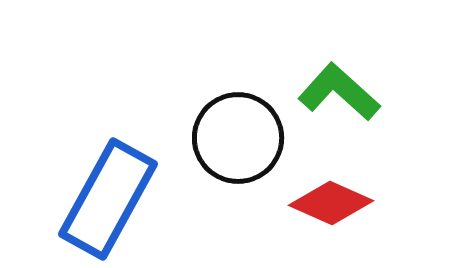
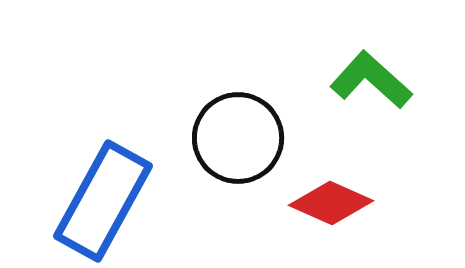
green L-shape: moved 32 px right, 12 px up
blue rectangle: moved 5 px left, 2 px down
